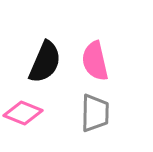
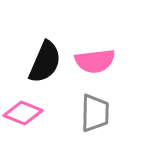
pink semicircle: rotated 84 degrees counterclockwise
